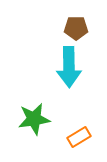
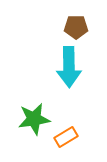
brown pentagon: moved 1 px up
orange rectangle: moved 13 px left
